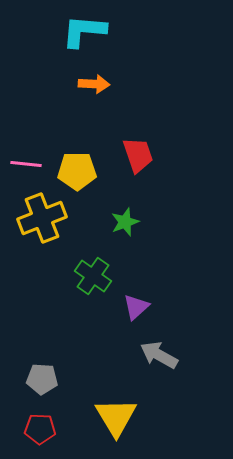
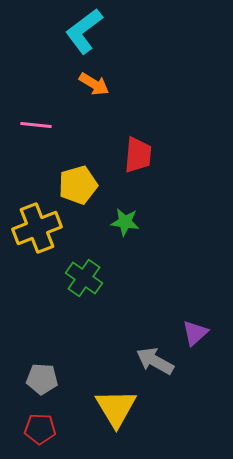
cyan L-shape: rotated 42 degrees counterclockwise
orange arrow: rotated 28 degrees clockwise
red trapezoid: rotated 24 degrees clockwise
pink line: moved 10 px right, 39 px up
yellow pentagon: moved 1 px right, 14 px down; rotated 15 degrees counterclockwise
yellow cross: moved 5 px left, 10 px down
green star: rotated 28 degrees clockwise
green cross: moved 9 px left, 2 px down
purple triangle: moved 59 px right, 26 px down
gray arrow: moved 4 px left, 6 px down
yellow triangle: moved 9 px up
